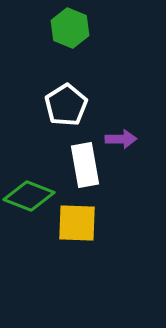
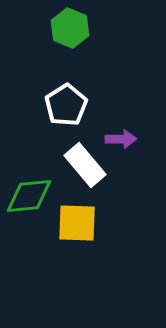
white rectangle: rotated 30 degrees counterclockwise
green diamond: rotated 27 degrees counterclockwise
